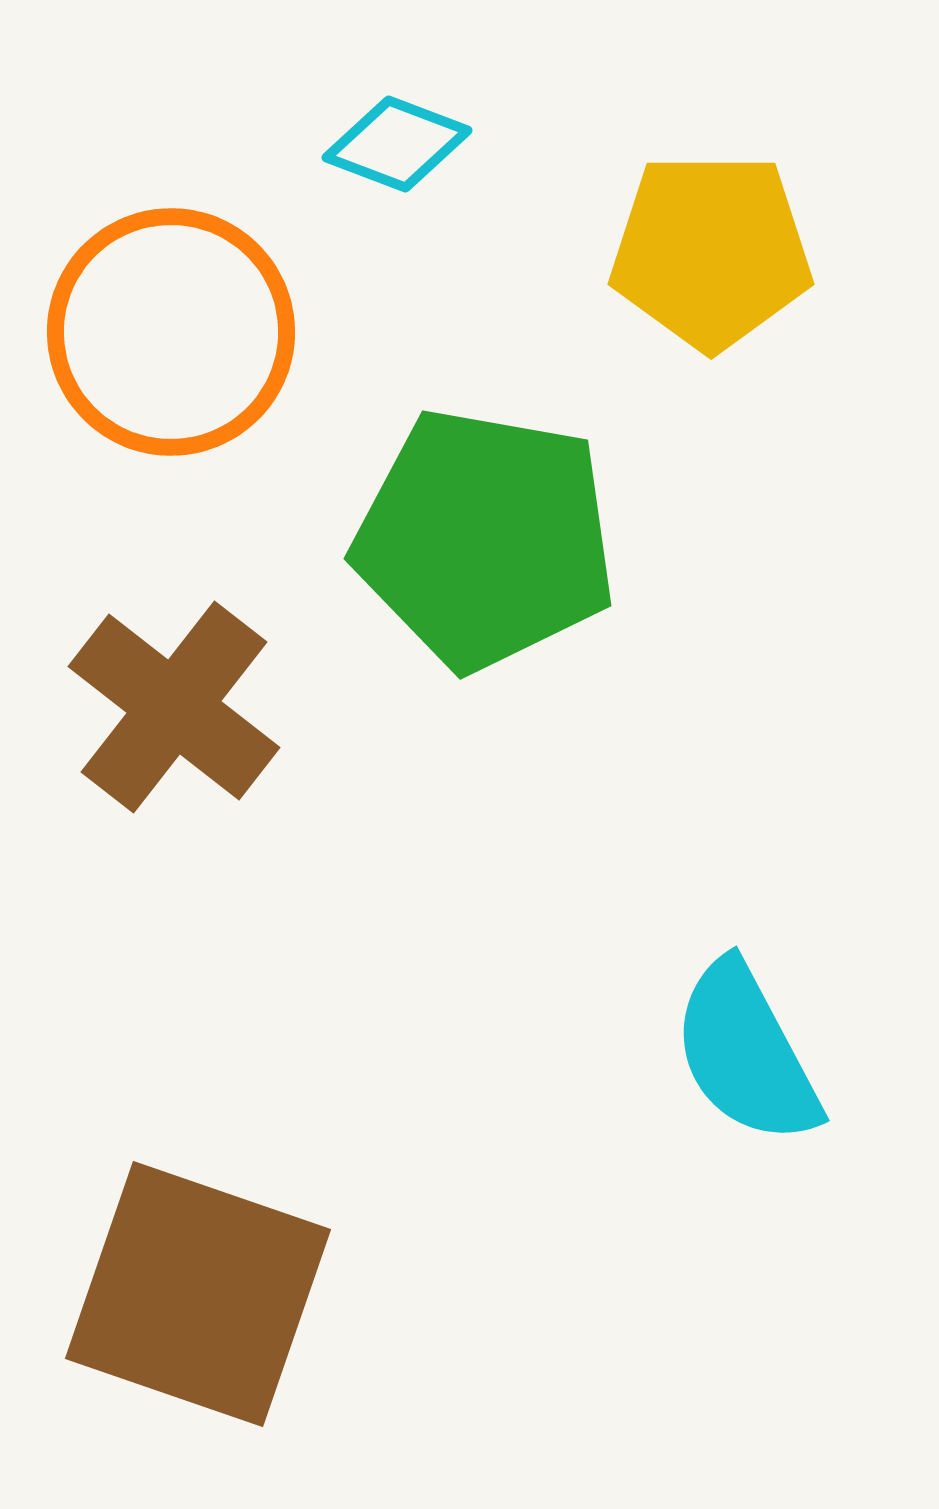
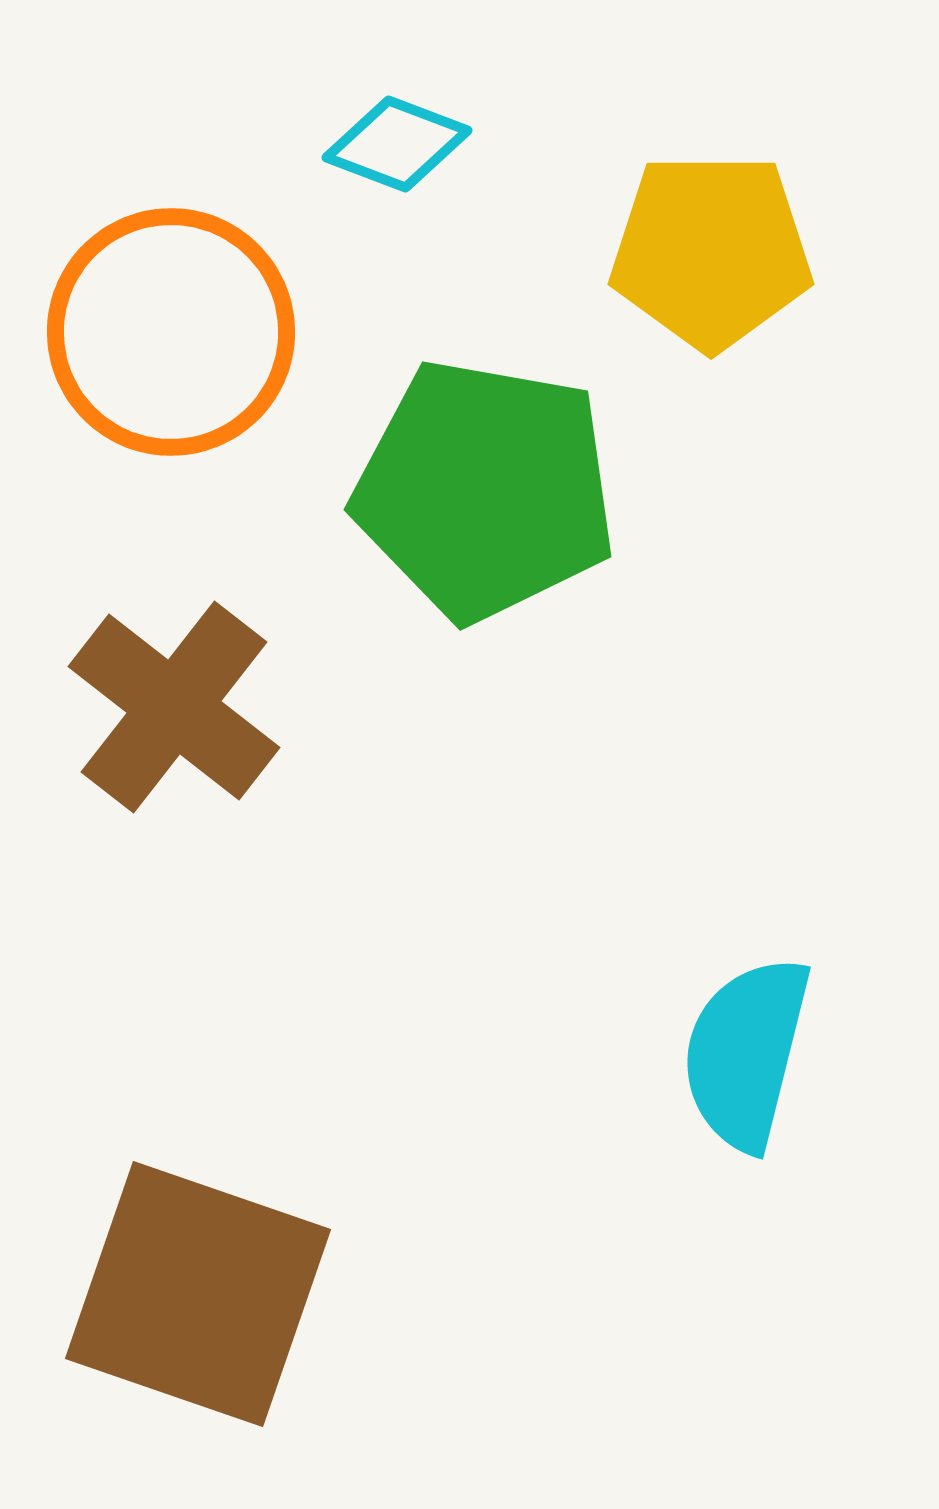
green pentagon: moved 49 px up
cyan semicircle: rotated 42 degrees clockwise
